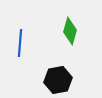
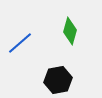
blue line: rotated 44 degrees clockwise
